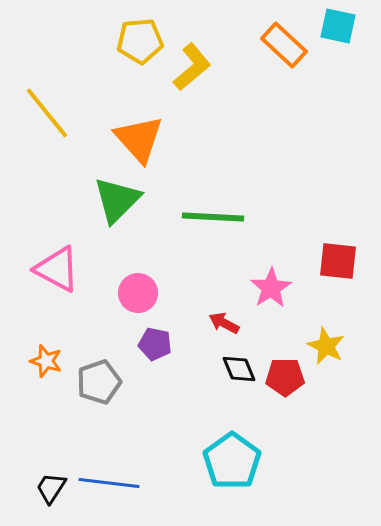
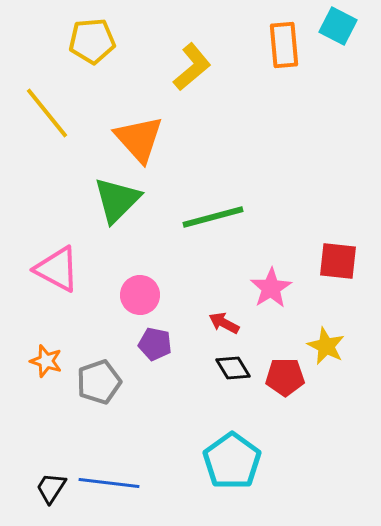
cyan square: rotated 15 degrees clockwise
yellow pentagon: moved 48 px left
orange rectangle: rotated 42 degrees clockwise
green line: rotated 18 degrees counterclockwise
pink circle: moved 2 px right, 2 px down
black diamond: moved 6 px left, 1 px up; rotated 9 degrees counterclockwise
